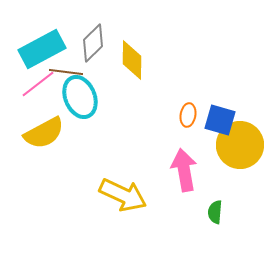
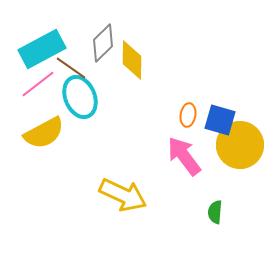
gray diamond: moved 10 px right
brown line: moved 5 px right, 4 px up; rotated 28 degrees clockwise
pink arrow: moved 14 px up; rotated 27 degrees counterclockwise
